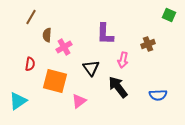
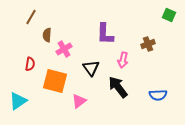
pink cross: moved 2 px down
